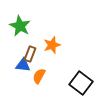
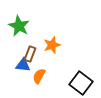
green star: moved 1 px left
